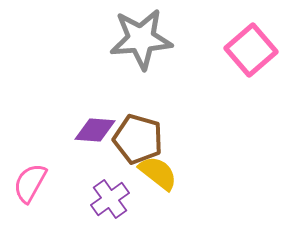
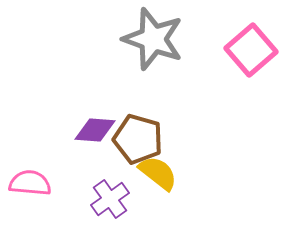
gray star: moved 12 px right; rotated 24 degrees clockwise
pink semicircle: rotated 66 degrees clockwise
